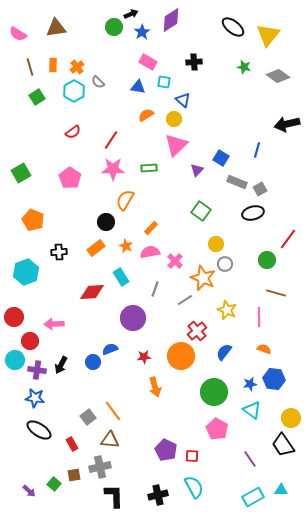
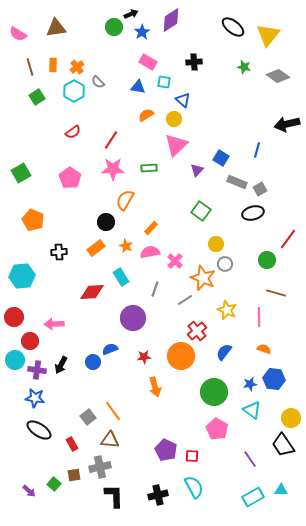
cyan hexagon at (26, 272): moved 4 px left, 4 px down; rotated 15 degrees clockwise
